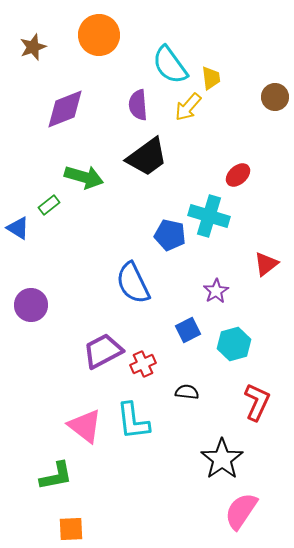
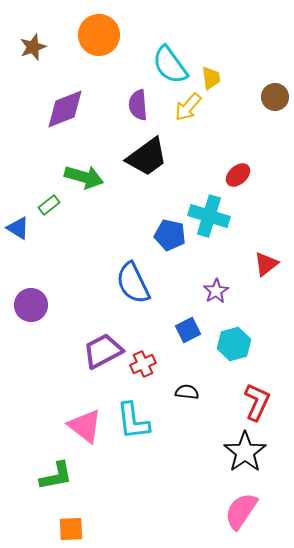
black star: moved 23 px right, 7 px up
